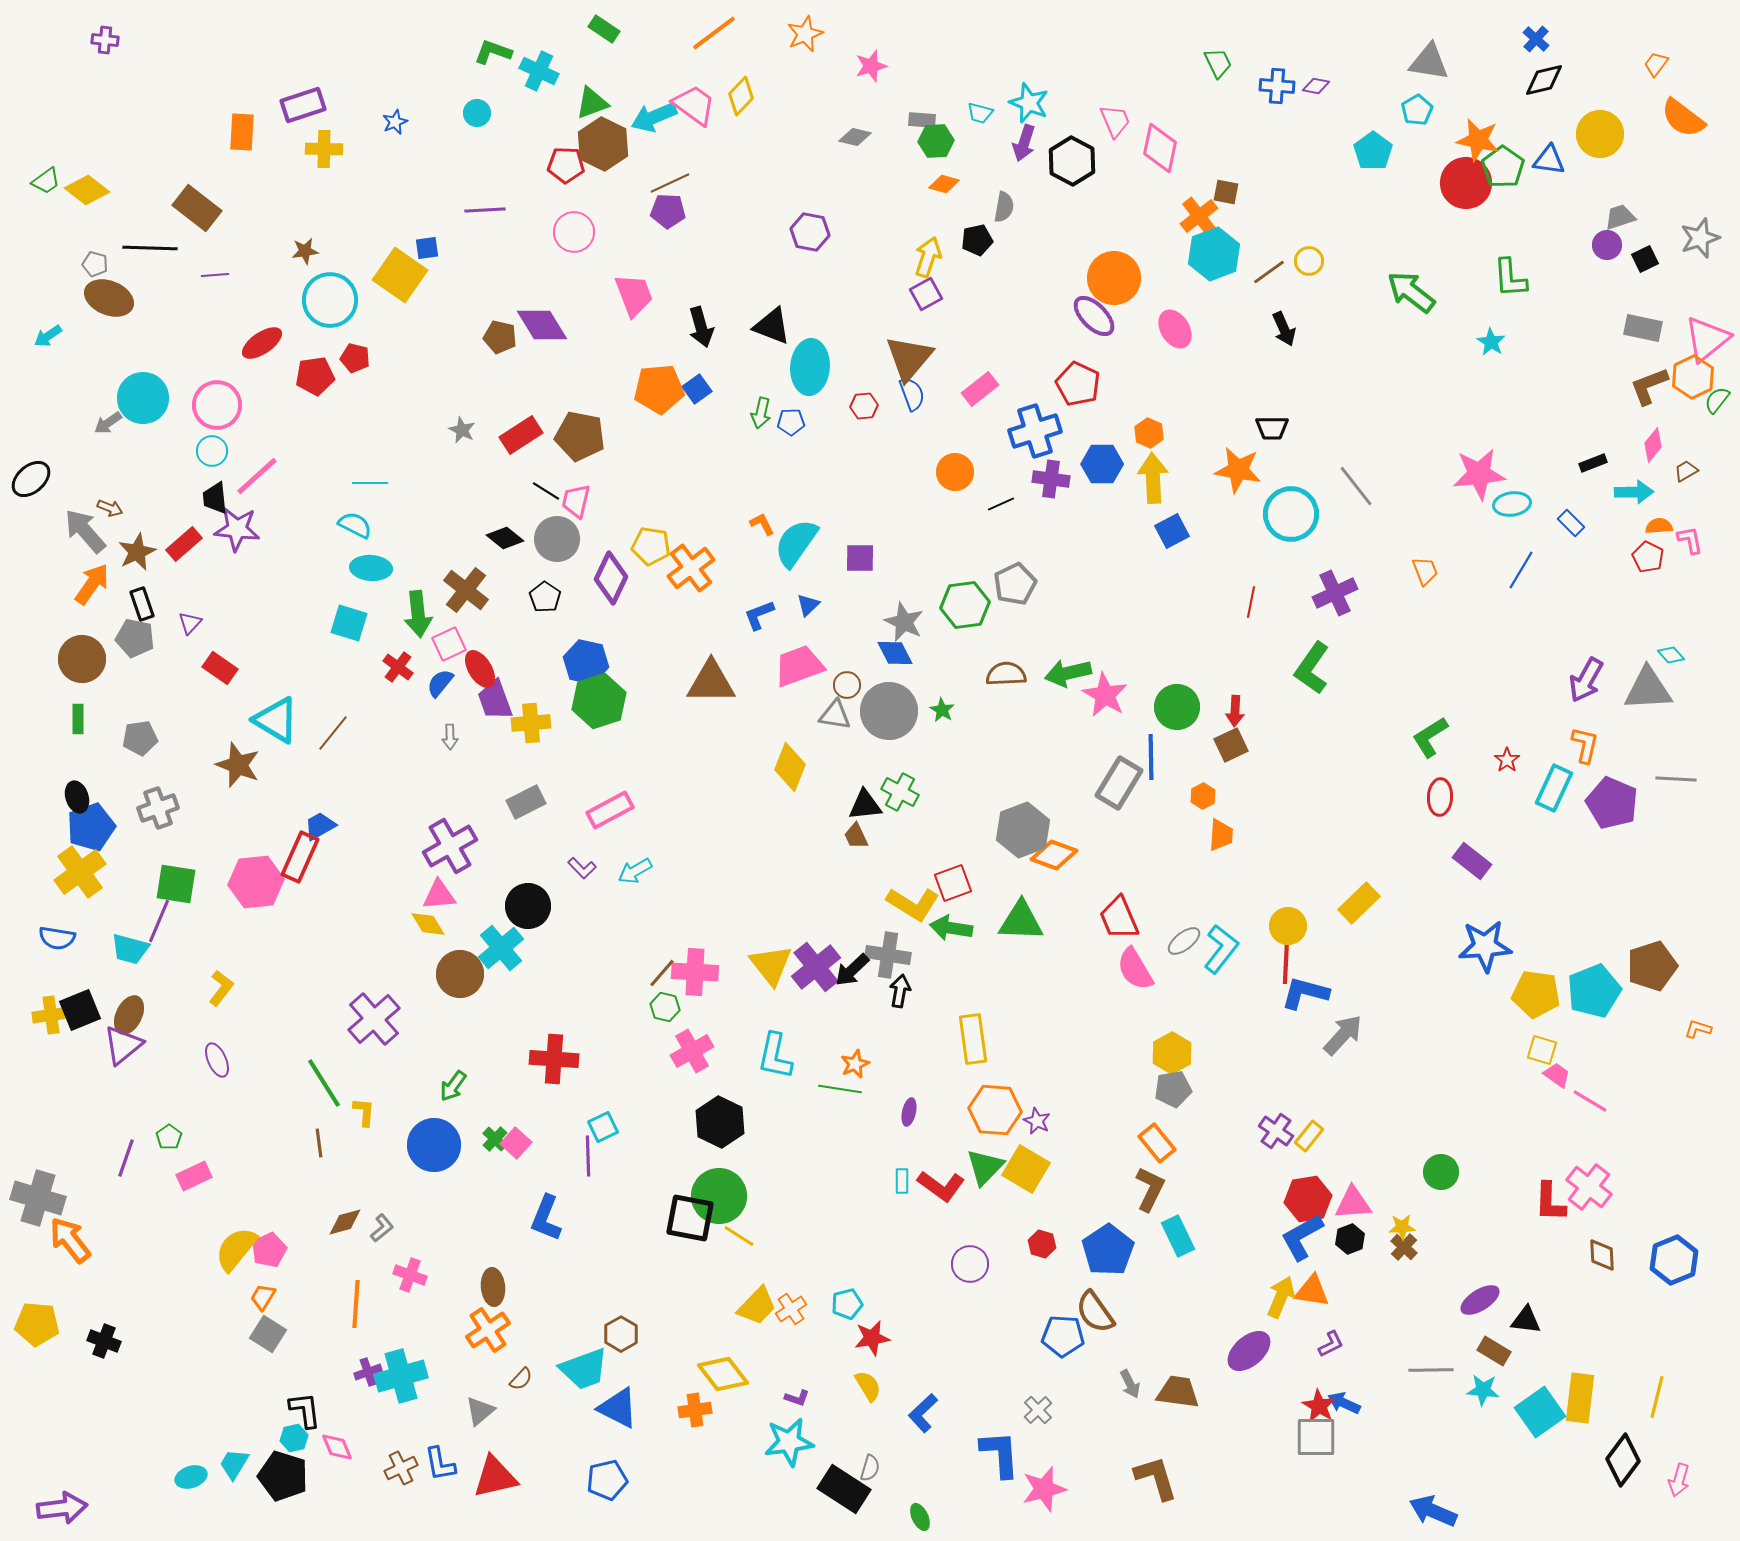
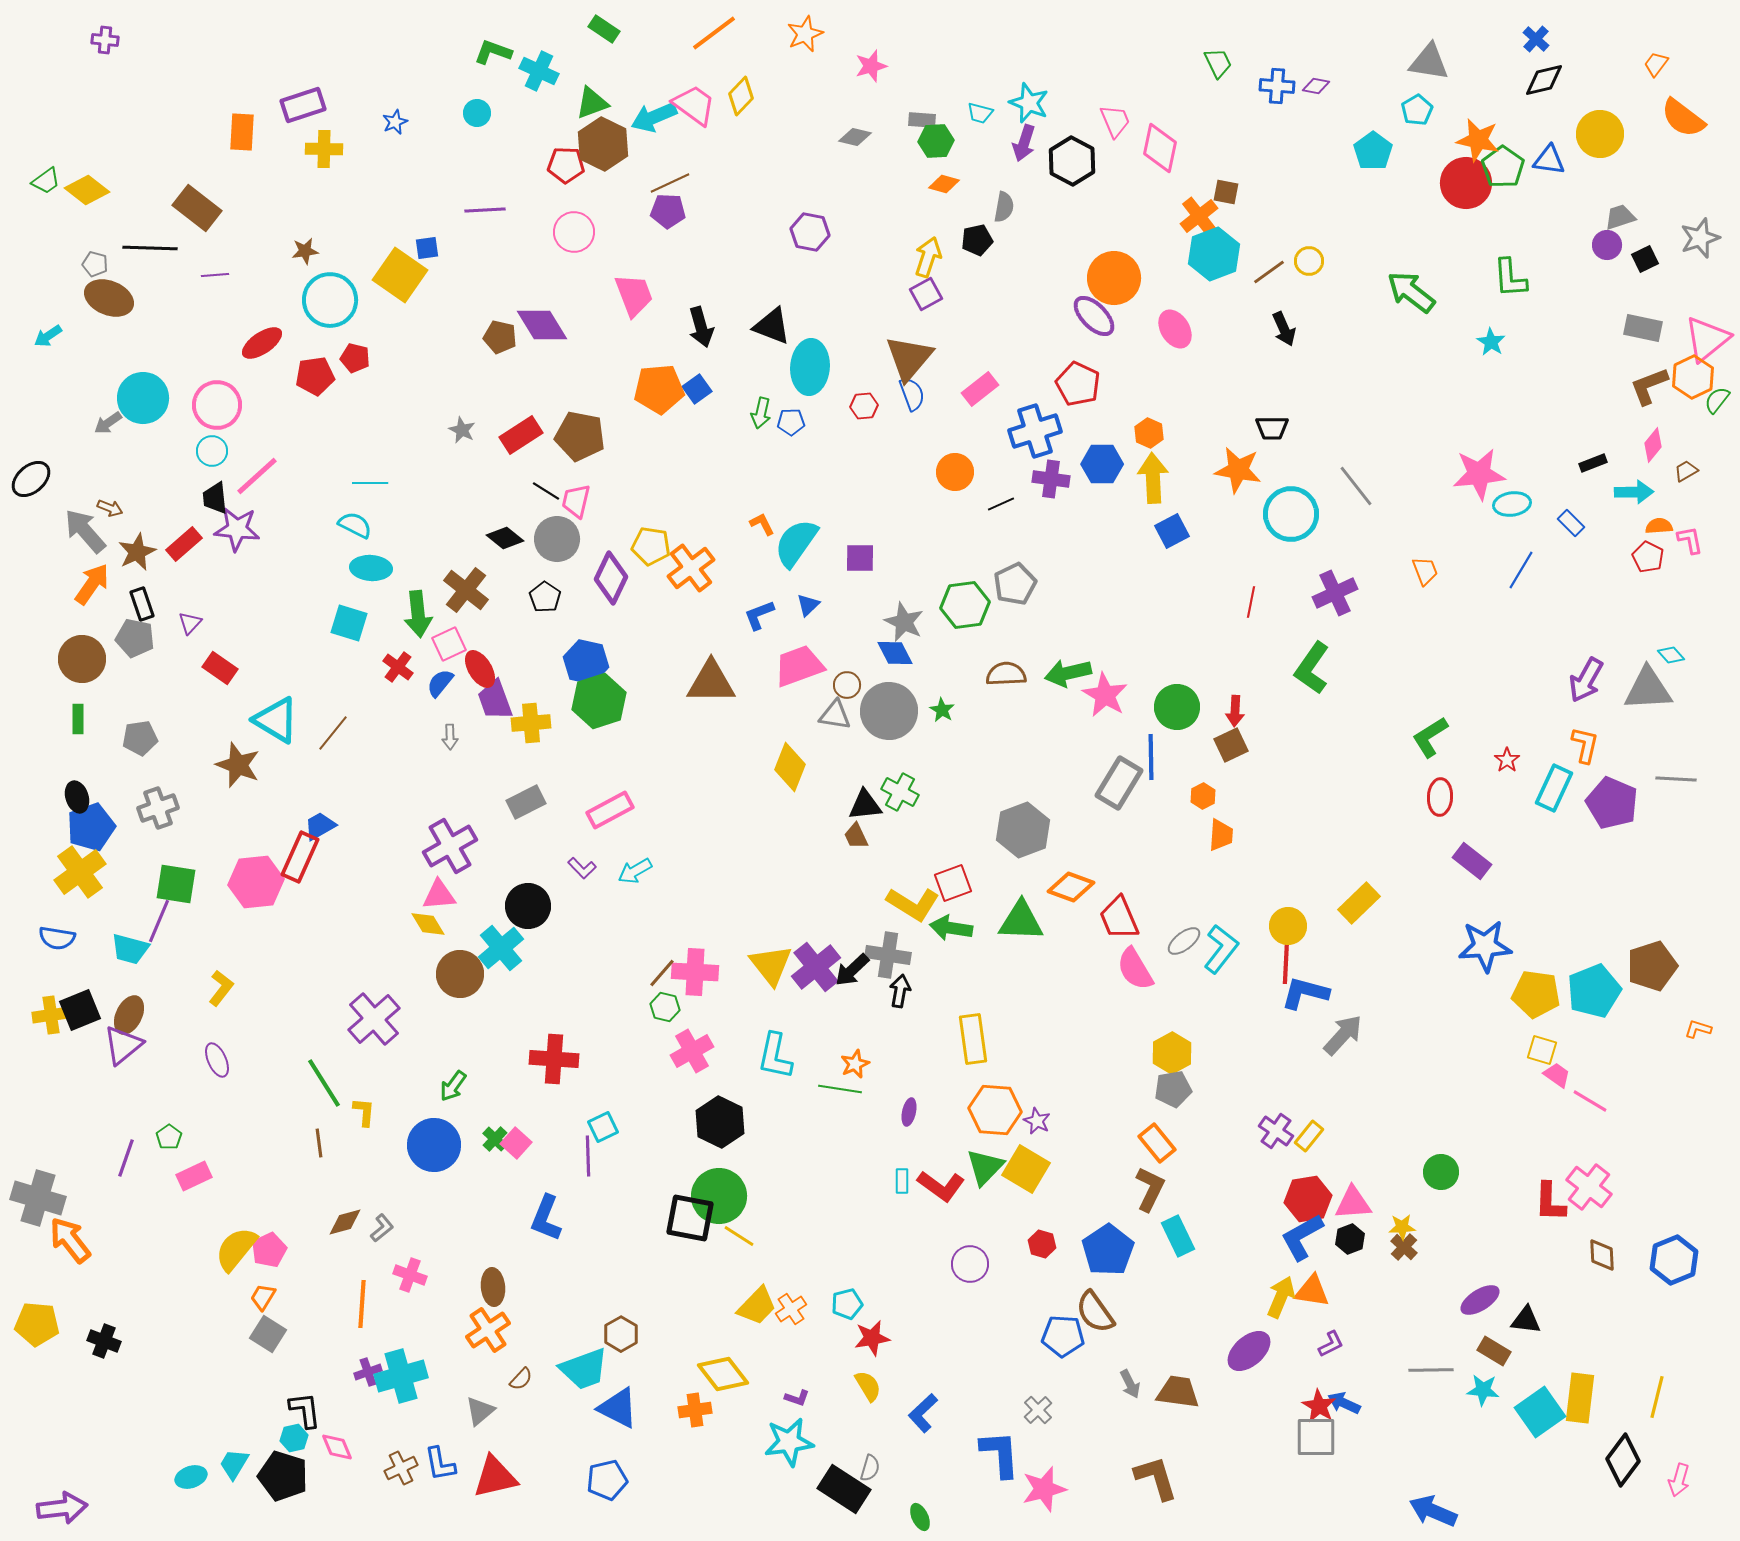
orange diamond at (1054, 855): moved 17 px right, 32 px down
orange line at (356, 1304): moved 6 px right
